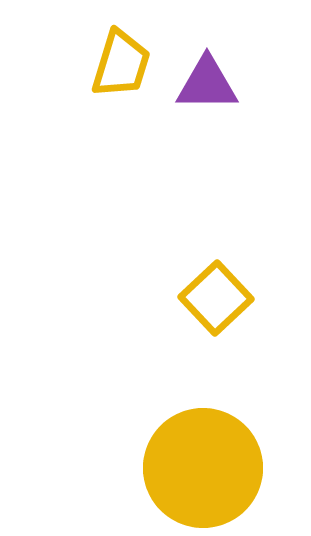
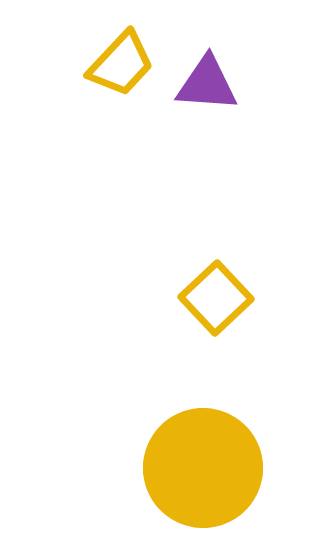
yellow trapezoid: rotated 26 degrees clockwise
purple triangle: rotated 4 degrees clockwise
